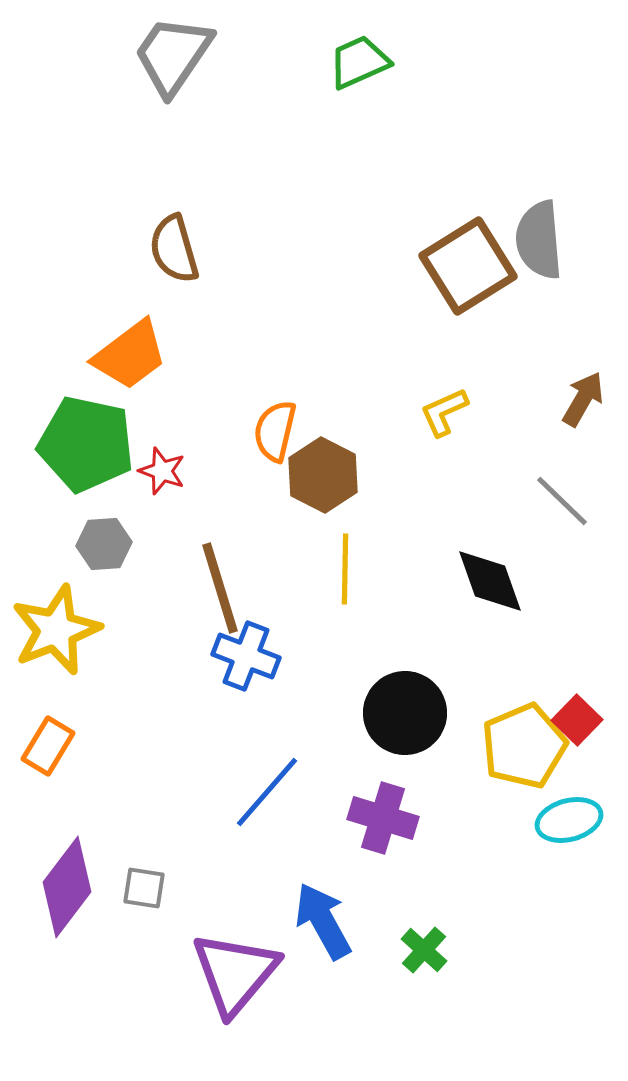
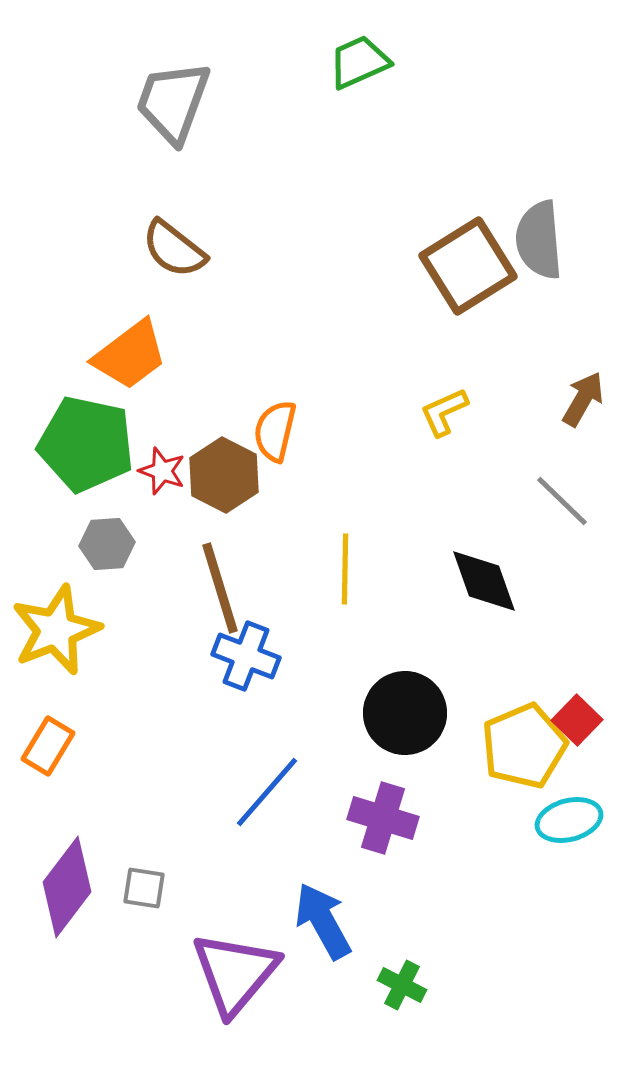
gray trapezoid: moved 47 px down; rotated 14 degrees counterclockwise
brown semicircle: rotated 36 degrees counterclockwise
brown hexagon: moved 99 px left
gray hexagon: moved 3 px right
black diamond: moved 6 px left
green cross: moved 22 px left, 35 px down; rotated 15 degrees counterclockwise
